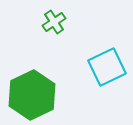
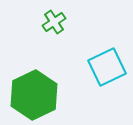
green hexagon: moved 2 px right
